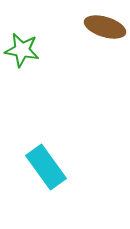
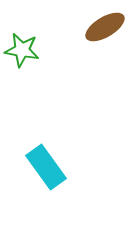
brown ellipse: rotated 48 degrees counterclockwise
